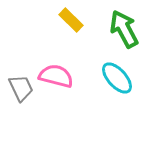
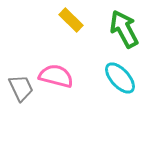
cyan ellipse: moved 3 px right
